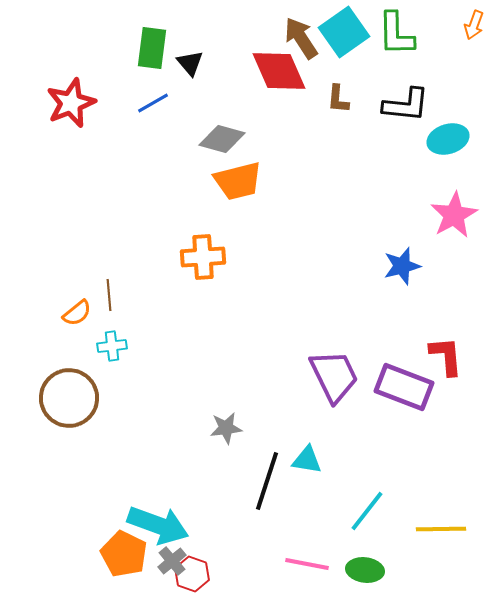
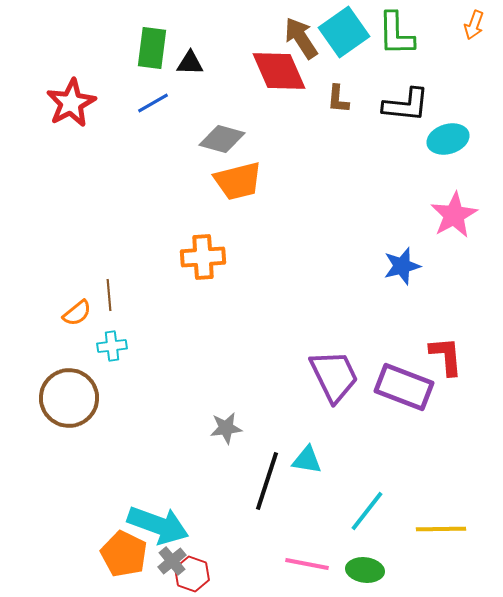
black triangle: rotated 48 degrees counterclockwise
red star: rotated 6 degrees counterclockwise
